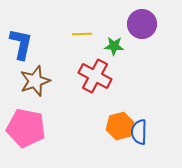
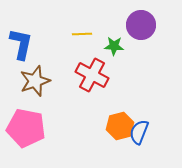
purple circle: moved 1 px left, 1 px down
red cross: moved 3 px left, 1 px up
blue semicircle: rotated 20 degrees clockwise
